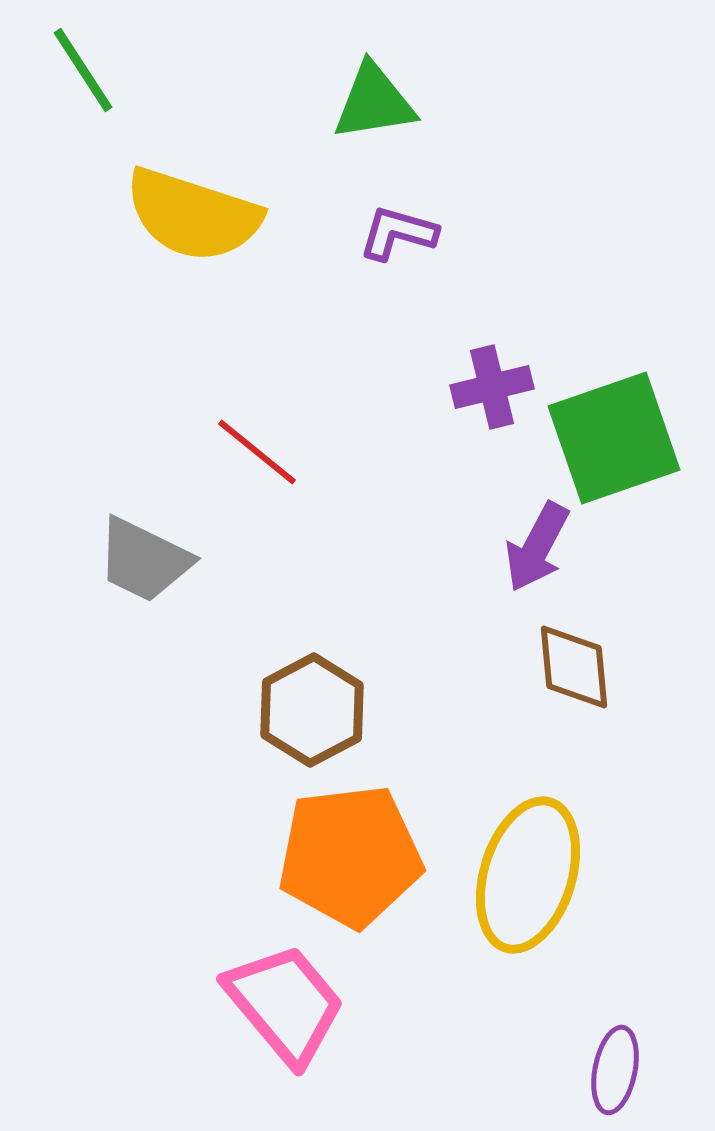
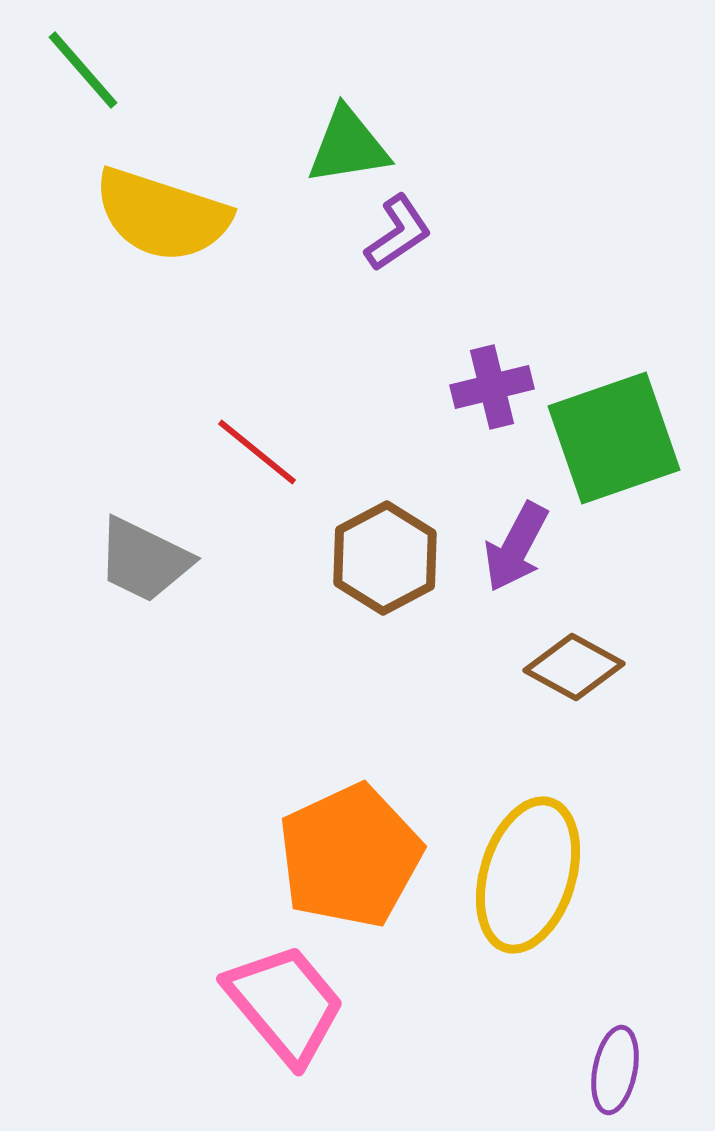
green line: rotated 8 degrees counterclockwise
green triangle: moved 26 px left, 44 px down
yellow semicircle: moved 31 px left
purple L-shape: rotated 130 degrees clockwise
purple arrow: moved 21 px left
brown diamond: rotated 56 degrees counterclockwise
brown hexagon: moved 73 px right, 152 px up
orange pentagon: rotated 18 degrees counterclockwise
